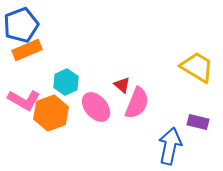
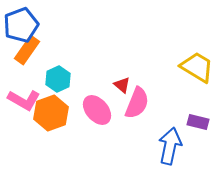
orange rectangle: rotated 32 degrees counterclockwise
cyan hexagon: moved 8 px left, 3 px up
pink ellipse: moved 1 px right, 3 px down
